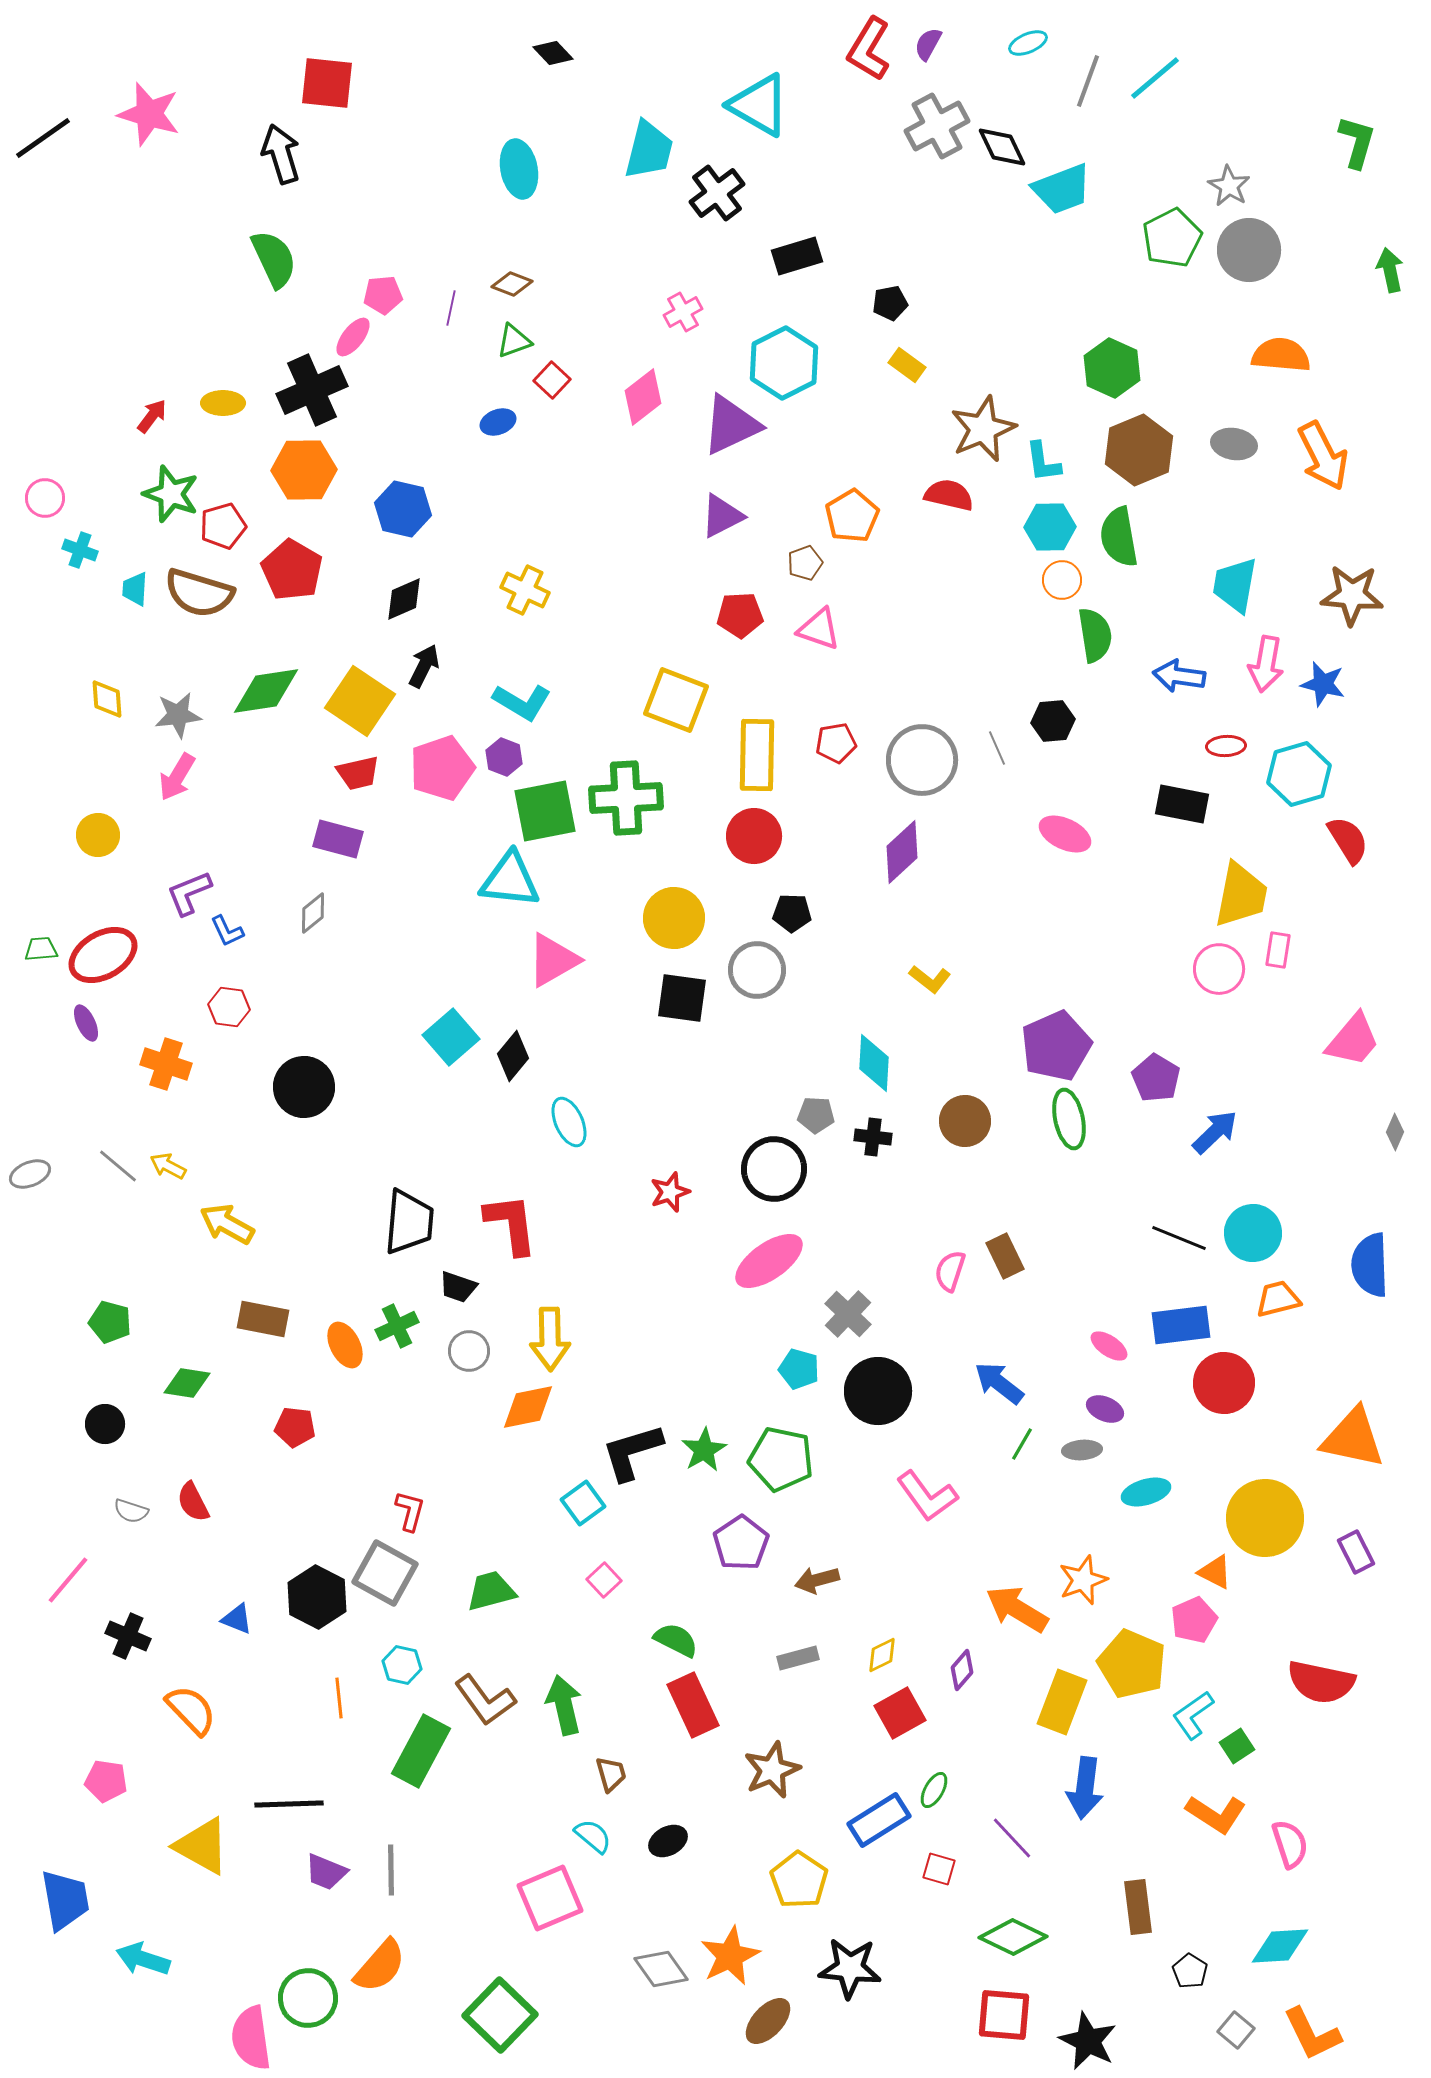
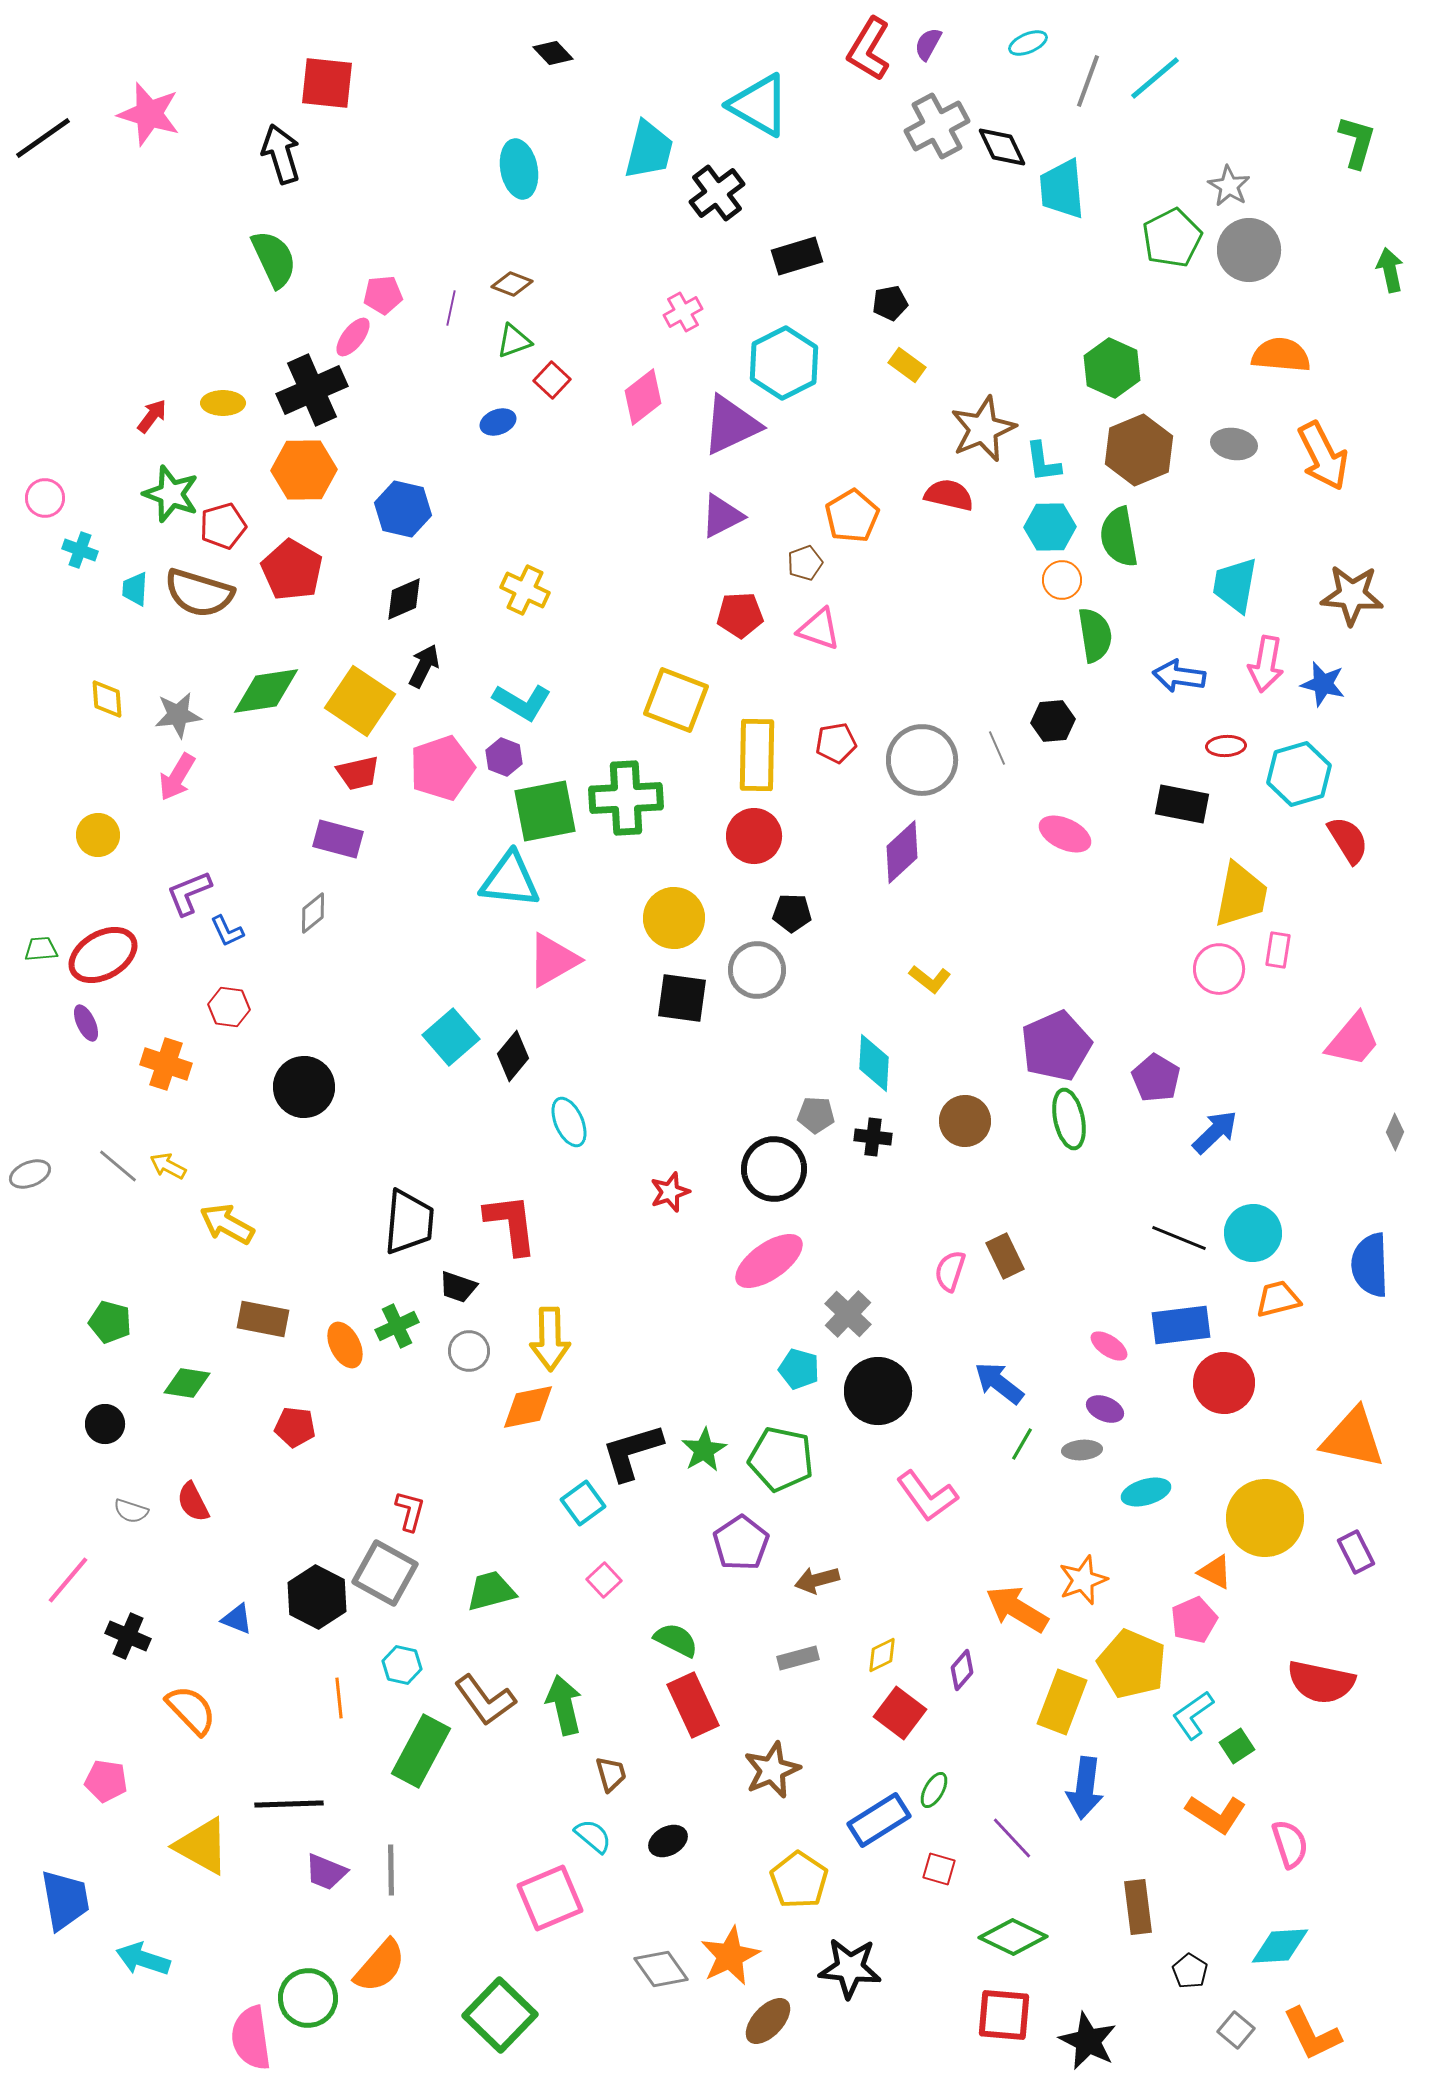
cyan trapezoid at (1062, 189): rotated 106 degrees clockwise
red square at (900, 1713): rotated 24 degrees counterclockwise
